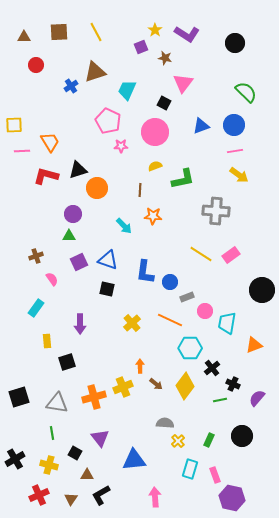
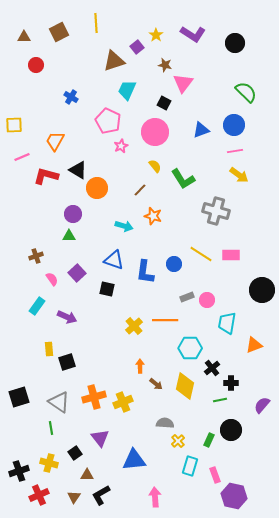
yellow star at (155, 30): moved 1 px right, 5 px down
brown square at (59, 32): rotated 24 degrees counterclockwise
yellow line at (96, 32): moved 9 px up; rotated 24 degrees clockwise
purple L-shape at (187, 34): moved 6 px right
purple square at (141, 47): moved 4 px left; rotated 16 degrees counterclockwise
brown star at (165, 58): moved 7 px down
brown triangle at (95, 72): moved 19 px right, 11 px up
blue cross at (71, 86): moved 11 px down; rotated 24 degrees counterclockwise
blue triangle at (201, 126): moved 4 px down
orange trapezoid at (50, 142): moved 5 px right, 1 px up; rotated 120 degrees counterclockwise
pink star at (121, 146): rotated 24 degrees counterclockwise
pink line at (22, 151): moved 6 px down; rotated 21 degrees counterclockwise
yellow semicircle at (155, 166): rotated 72 degrees clockwise
black triangle at (78, 170): rotated 48 degrees clockwise
green L-shape at (183, 179): rotated 70 degrees clockwise
brown line at (140, 190): rotated 40 degrees clockwise
gray cross at (216, 211): rotated 12 degrees clockwise
orange star at (153, 216): rotated 12 degrees clockwise
cyan arrow at (124, 226): rotated 30 degrees counterclockwise
pink rectangle at (231, 255): rotated 36 degrees clockwise
blue triangle at (108, 260): moved 6 px right
purple square at (79, 262): moved 2 px left, 11 px down; rotated 18 degrees counterclockwise
blue circle at (170, 282): moved 4 px right, 18 px up
cyan rectangle at (36, 308): moved 1 px right, 2 px up
pink circle at (205, 311): moved 2 px right, 11 px up
orange line at (170, 320): moved 5 px left; rotated 25 degrees counterclockwise
yellow cross at (132, 323): moved 2 px right, 3 px down
purple arrow at (80, 324): moved 13 px left, 7 px up; rotated 66 degrees counterclockwise
yellow rectangle at (47, 341): moved 2 px right, 8 px down
black cross at (233, 384): moved 2 px left, 1 px up; rotated 24 degrees counterclockwise
yellow diamond at (185, 386): rotated 24 degrees counterclockwise
yellow cross at (123, 387): moved 15 px down
purple semicircle at (257, 398): moved 5 px right, 7 px down
gray triangle at (57, 403): moved 2 px right, 1 px up; rotated 25 degrees clockwise
green line at (52, 433): moved 1 px left, 5 px up
black circle at (242, 436): moved 11 px left, 6 px up
black square at (75, 453): rotated 24 degrees clockwise
black cross at (15, 459): moved 4 px right, 12 px down; rotated 12 degrees clockwise
yellow cross at (49, 465): moved 2 px up
cyan rectangle at (190, 469): moved 3 px up
purple hexagon at (232, 498): moved 2 px right, 2 px up
brown triangle at (71, 499): moved 3 px right, 2 px up
